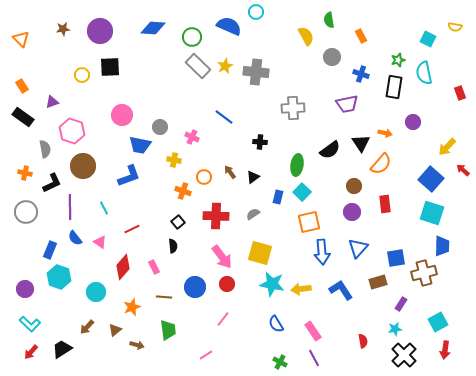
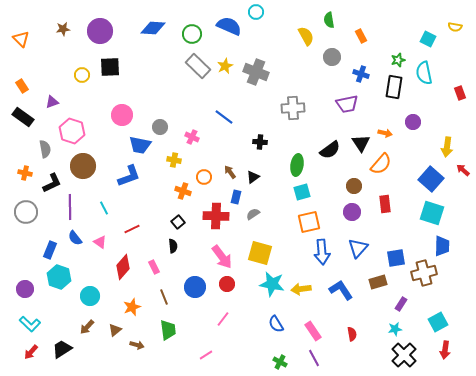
green circle at (192, 37): moved 3 px up
gray cross at (256, 72): rotated 15 degrees clockwise
yellow arrow at (447, 147): rotated 36 degrees counterclockwise
cyan square at (302, 192): rotated 30 degrees clockwise
blue rectangle at (278, 197): moved 42 px left
cyan circle at (96, 292): moved 6 px left, 4 px down
brown line at (164, 297): rotated 63 degrees clockwise
red semicircle at (363, 341): moved 11 px left, 7 px up
